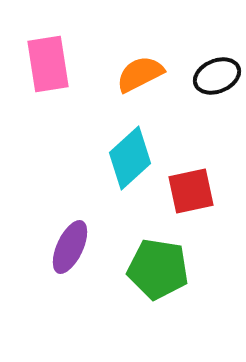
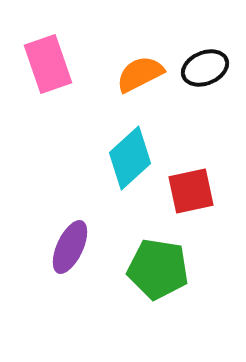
pink rectangle: rotated 10 degrees counterclockwise
black ellipse: moved 12 px left, 8 px up
